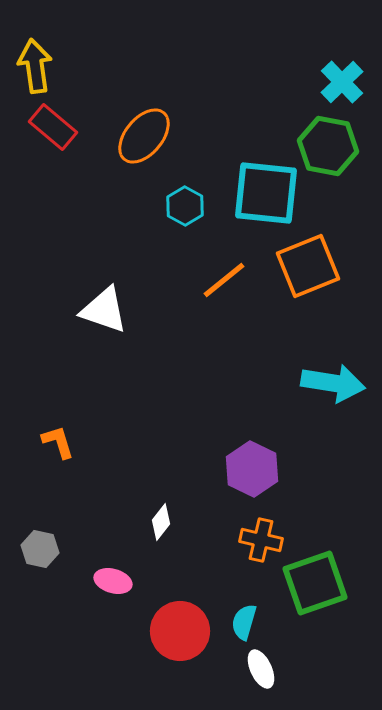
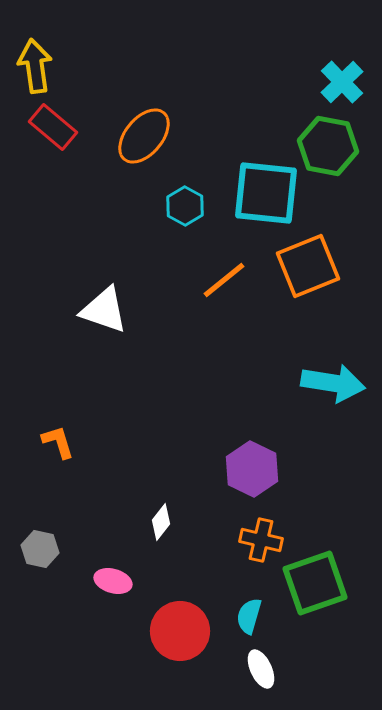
cyan semicircle: moved 5 px right, 6 px up
